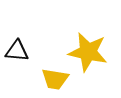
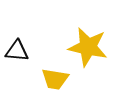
yellow star: moved 5 px up
